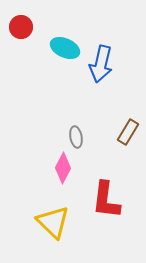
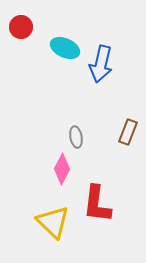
brown rectangle: rotated 10 degrees counterclockwise
pink diamond: moved 1 px left, 1 px down
red L-shape: moved 9 px left, 4 px down
